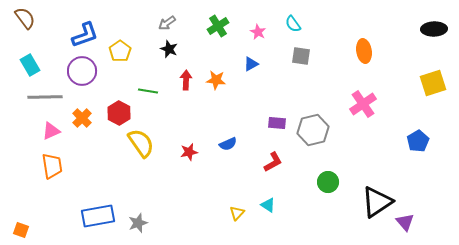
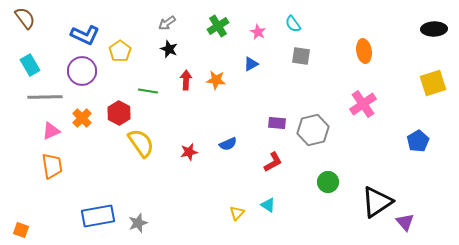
blue L-shape: rotated 44 degrees clockwise
